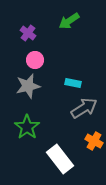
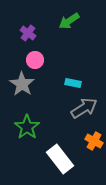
gray star: moved 6 px left, 2 px up; rotated 25 degrees counterclockwise
